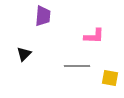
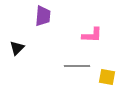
pink L-shape: moved 2 px left, 1 px up
black triangle: moved 7 px left, 6 px up
yellow square: moved 3 px left, 1 px up
